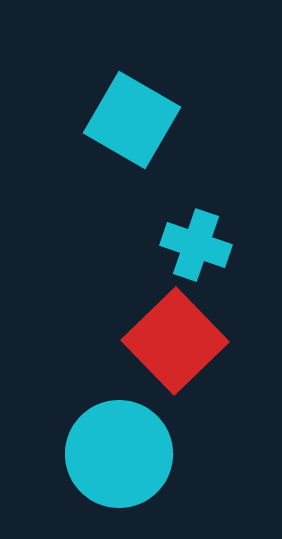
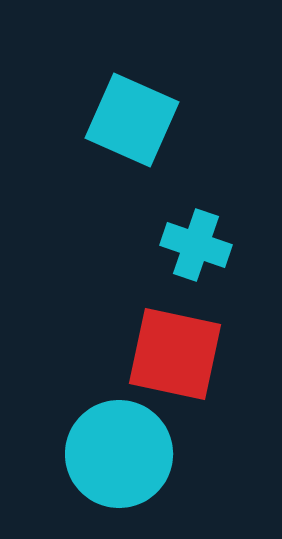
cyan square: rotated 6 degrees counterclockwise
red square: moved 13 px down; rotated 34 degrees counterclockwise
